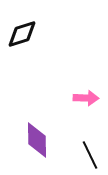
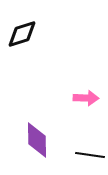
black line: rotated 56 degrees counterclockwise
